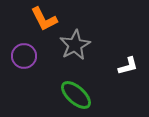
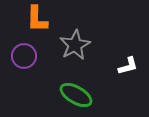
orange L-shape: moved 7 px left; rotated 28 degrees clockwise
green ellipse: rotated 12 degrees counterclockwise
